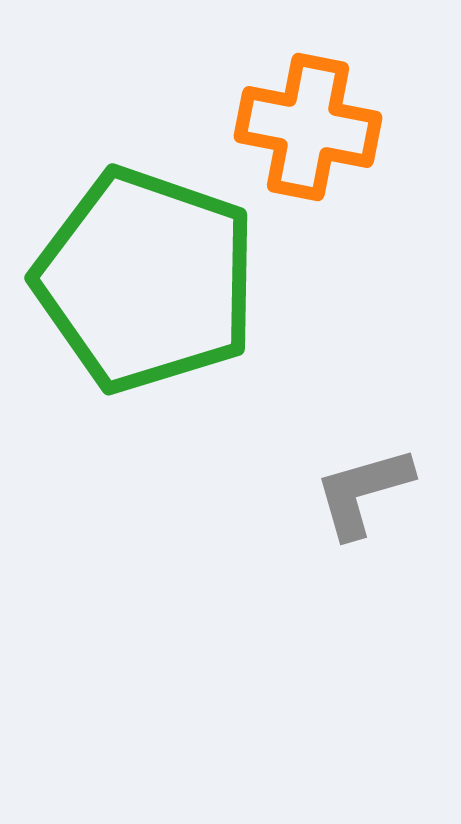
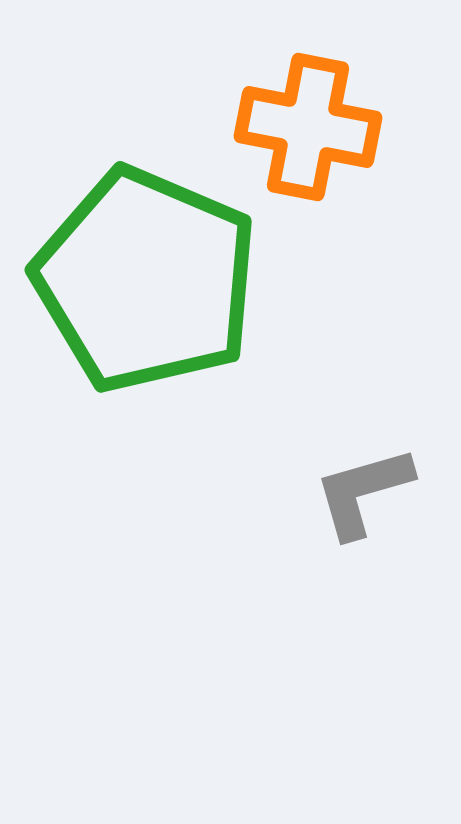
green pentagon: rotated 4 degrees clockwise
